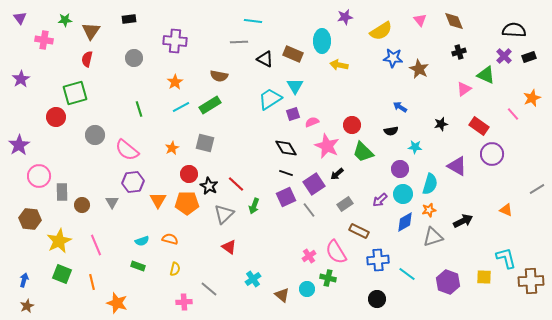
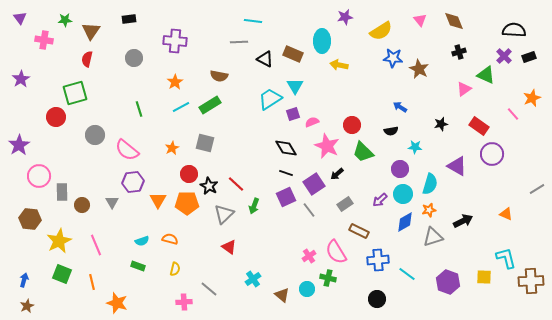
orange triangle at (506, 210): moved 4 px down
